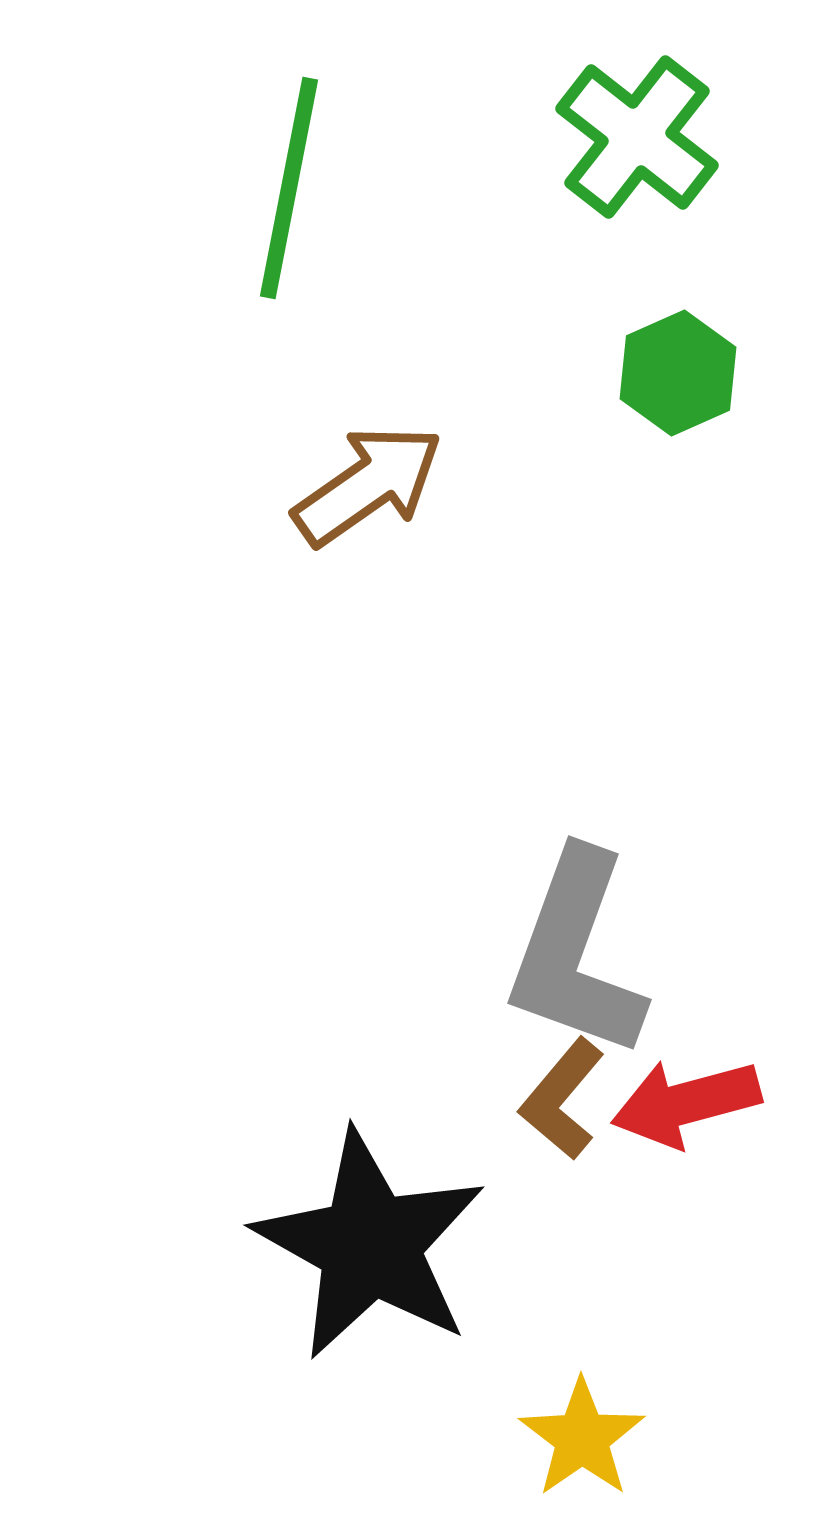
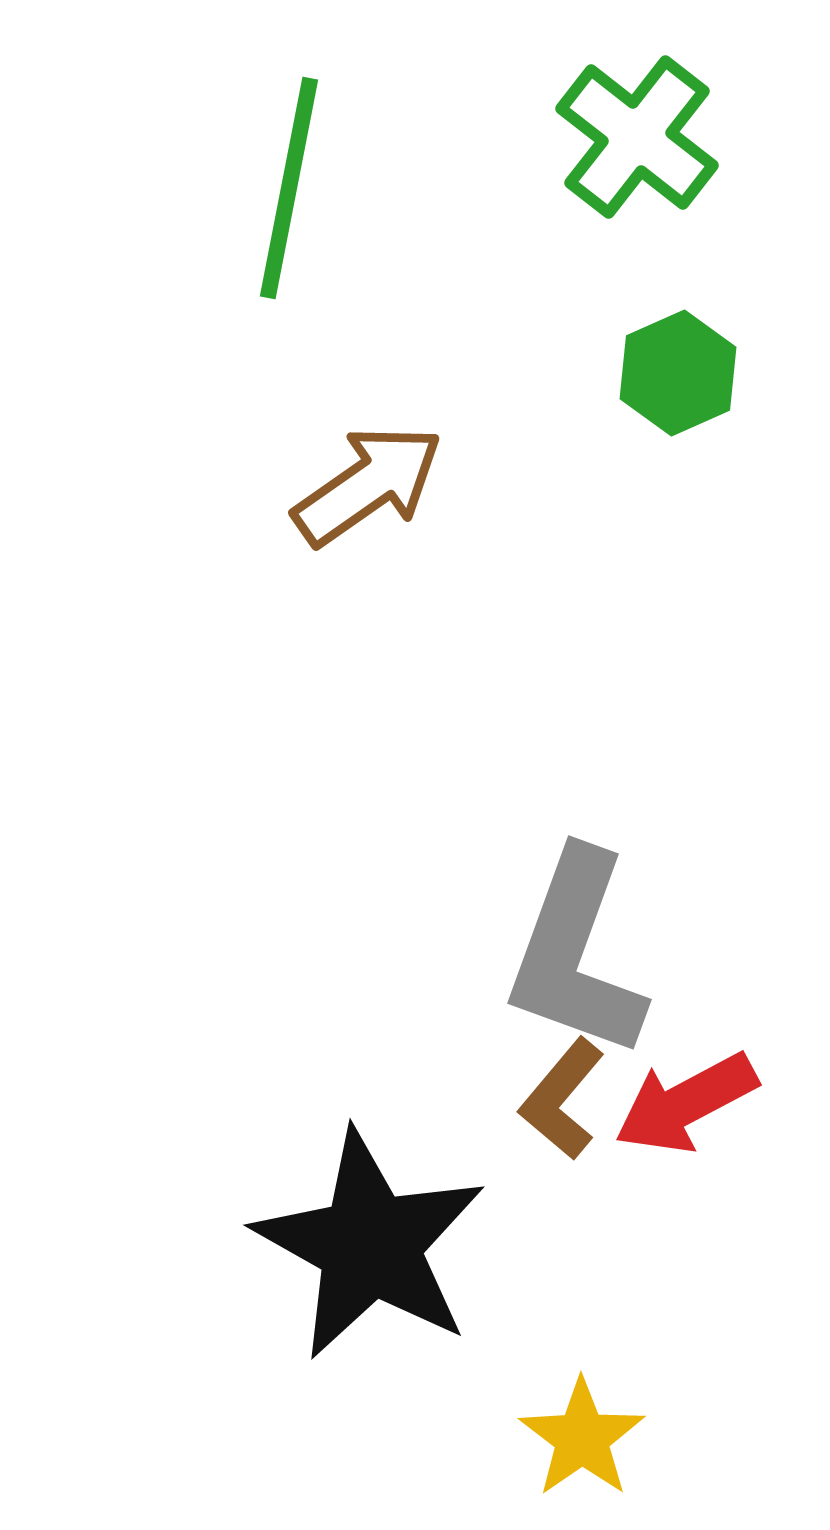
red arrow: rotated 13 degrees counterclockwise
